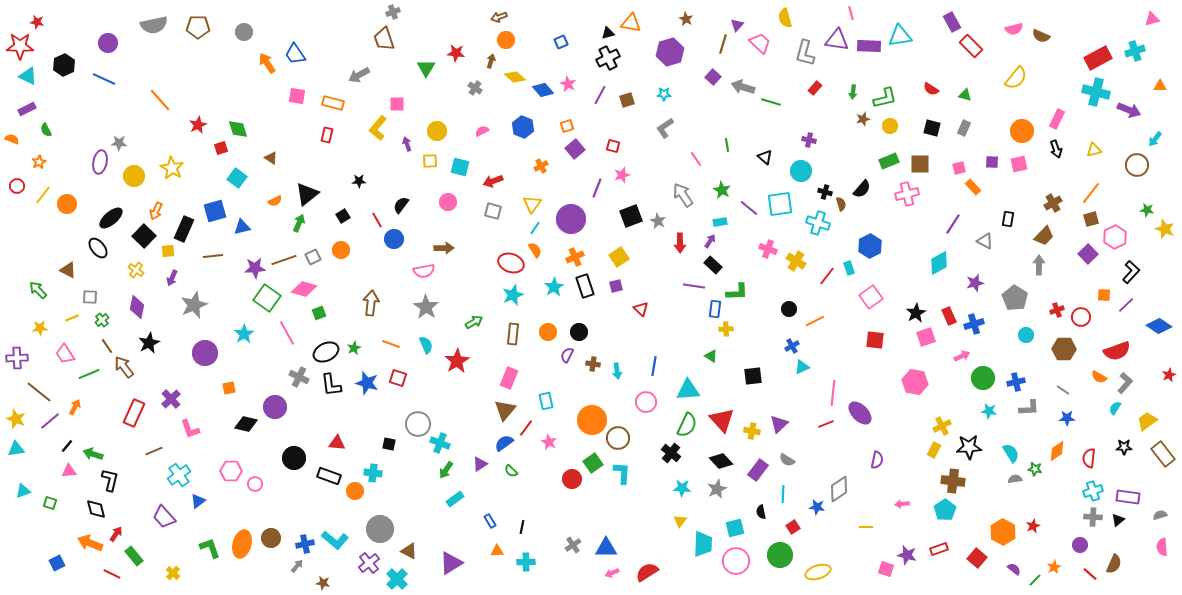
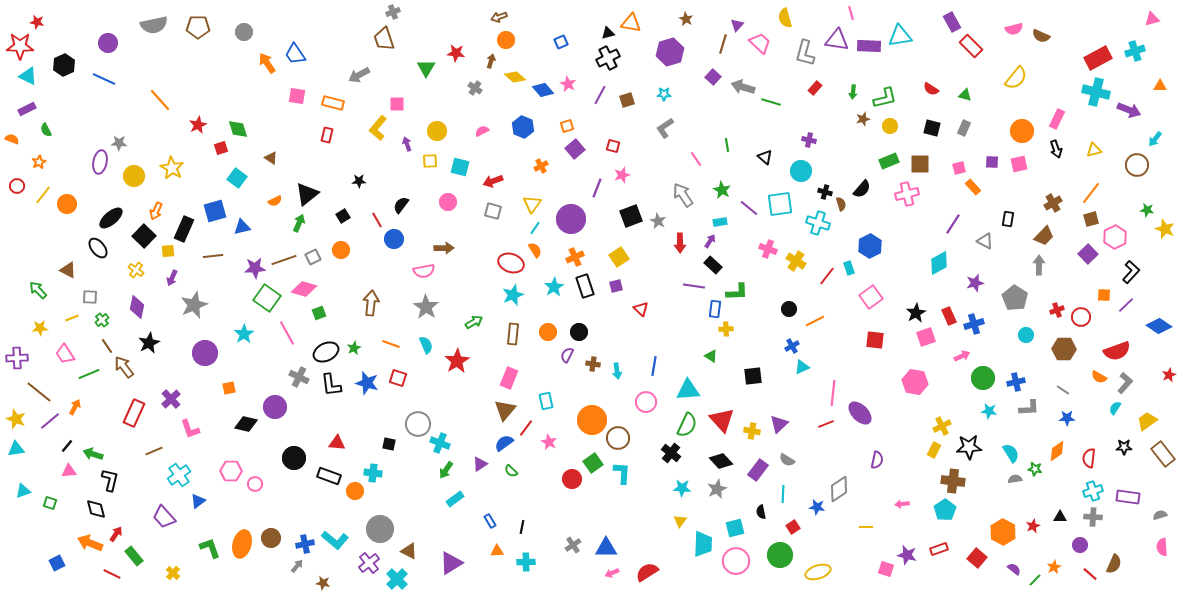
black triangle at (1118, 520): moved 58 px left, 3 px up; rotated 40 degrees clockwise
